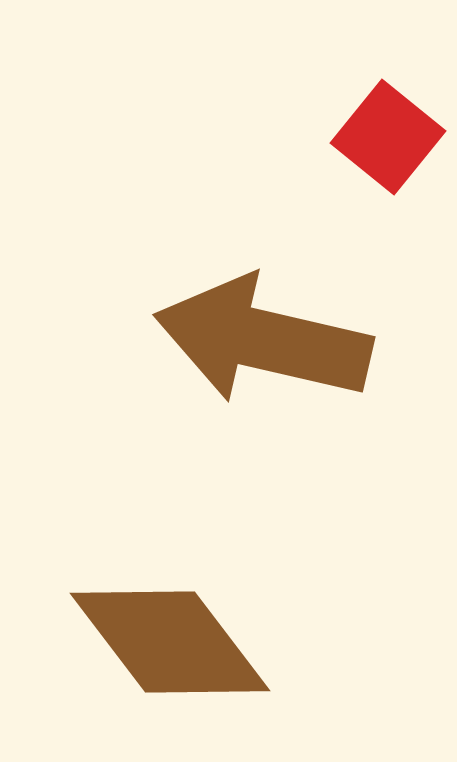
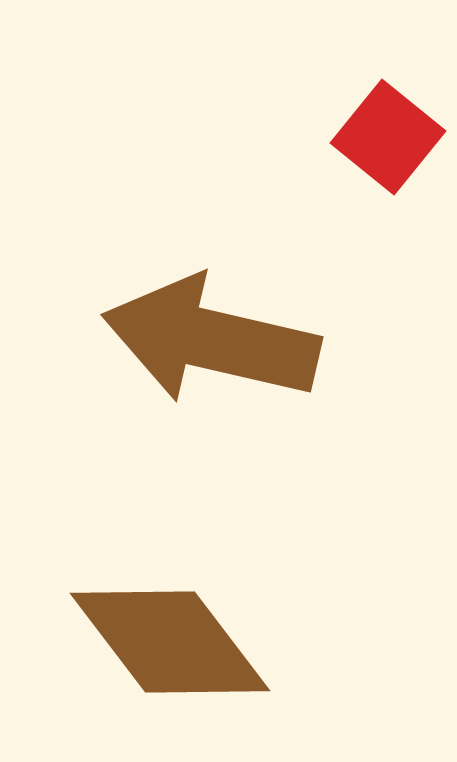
brown arrow: moved 52 px left
